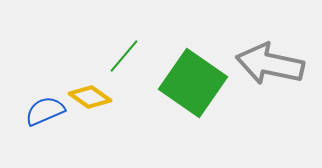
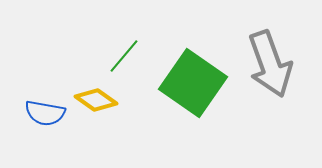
gray arrow: rotated 122 degrees counterclockwise
yellow diamond: moved 6 px right, 3 px down
blue semicircle: moved 2 px down; rotated 147 degrees counterclockwise
